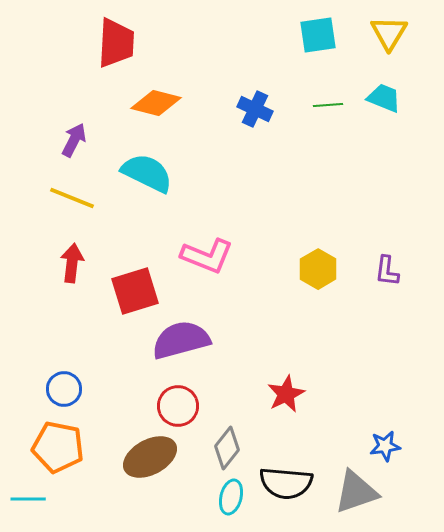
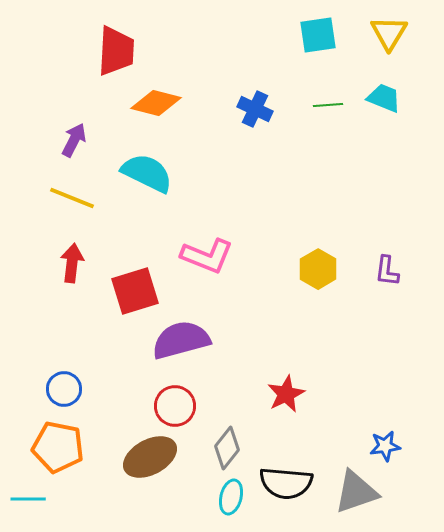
red trapezoid: moved 8 px down
red circle: moved 3 px left
